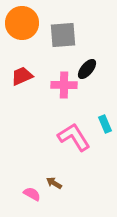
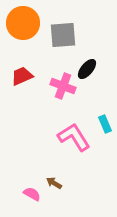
orange circle: moved 1 px right
pink cross: moved 1 px left, 1 px down; rotated 20 degrees clockwise
